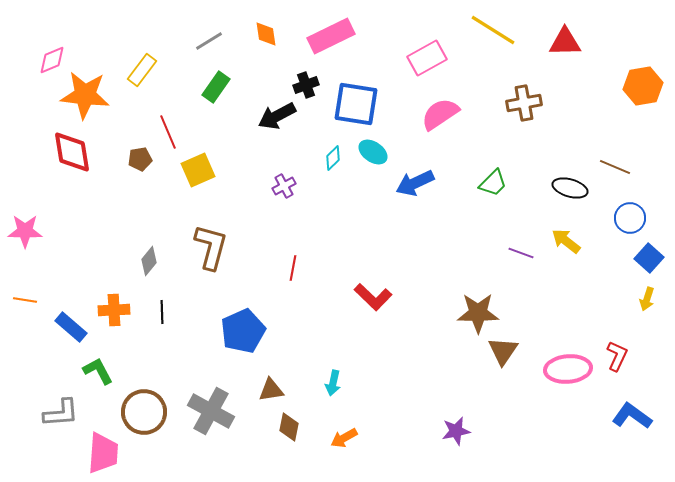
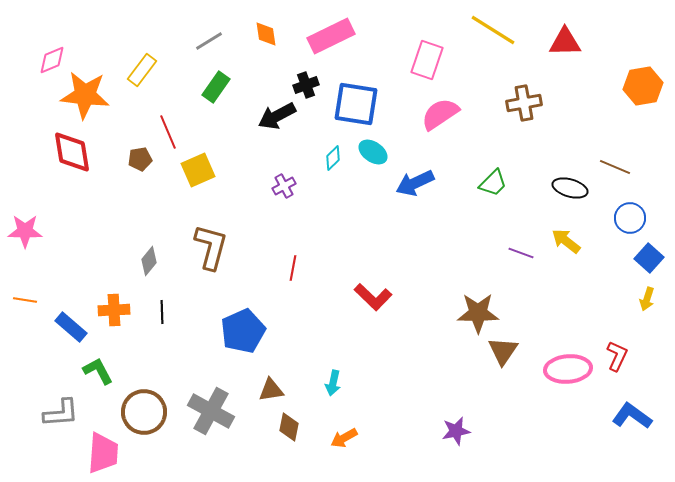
pink rectangle at (427, 58): moved 2 px down; rotated 42 degrees counterclockwise
